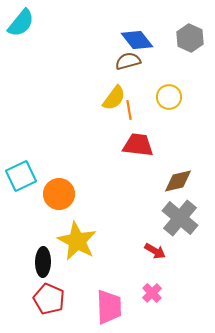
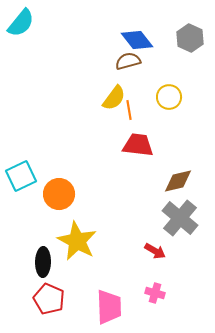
pink cross: moved 3 px right; rotated 30 degrees counterclockwise
